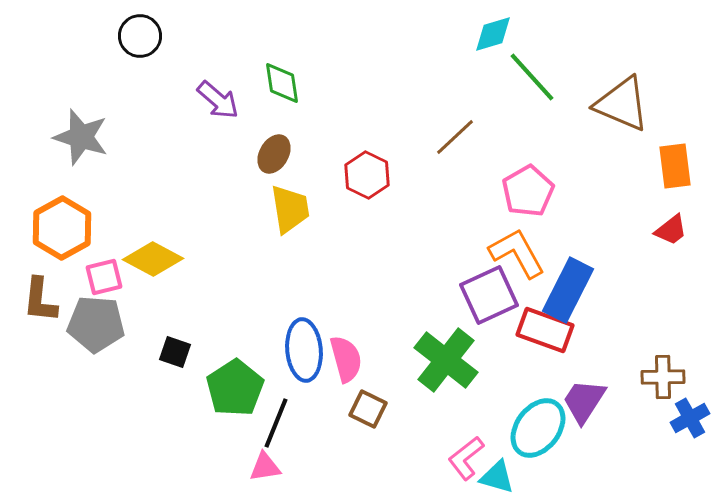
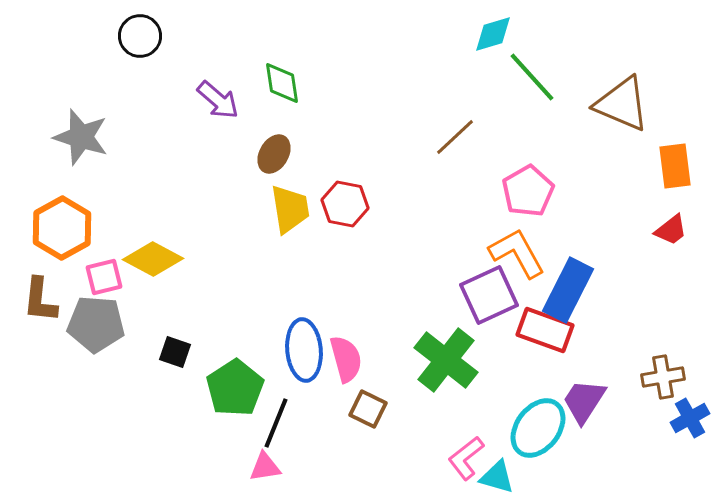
red hexagon: moved 22 px left, 29 px down; rotated 15 degrees counterclockwise
brown cross: rotated 9 degrees counterclockwise
